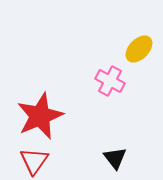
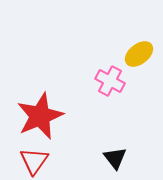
yellow ellipse: moved 5 px down; rotated 8 degrees clockwise
